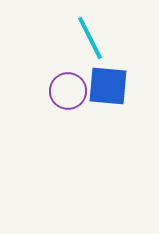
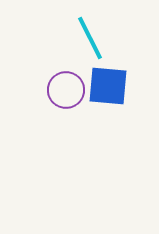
purple circle: moved 2 px left, 1 px up
